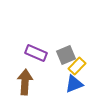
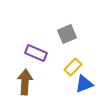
gray square: moved 1 px right, 21 px up
yellow rectangle: moved 4 px left, 1 px down
blue triangle: moved 10 px right
